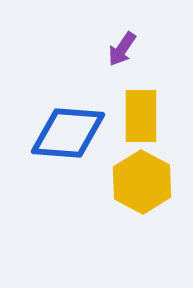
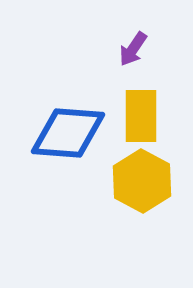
purple arrow: moved 11 px right
yellow hexagon: moved 1 px up
